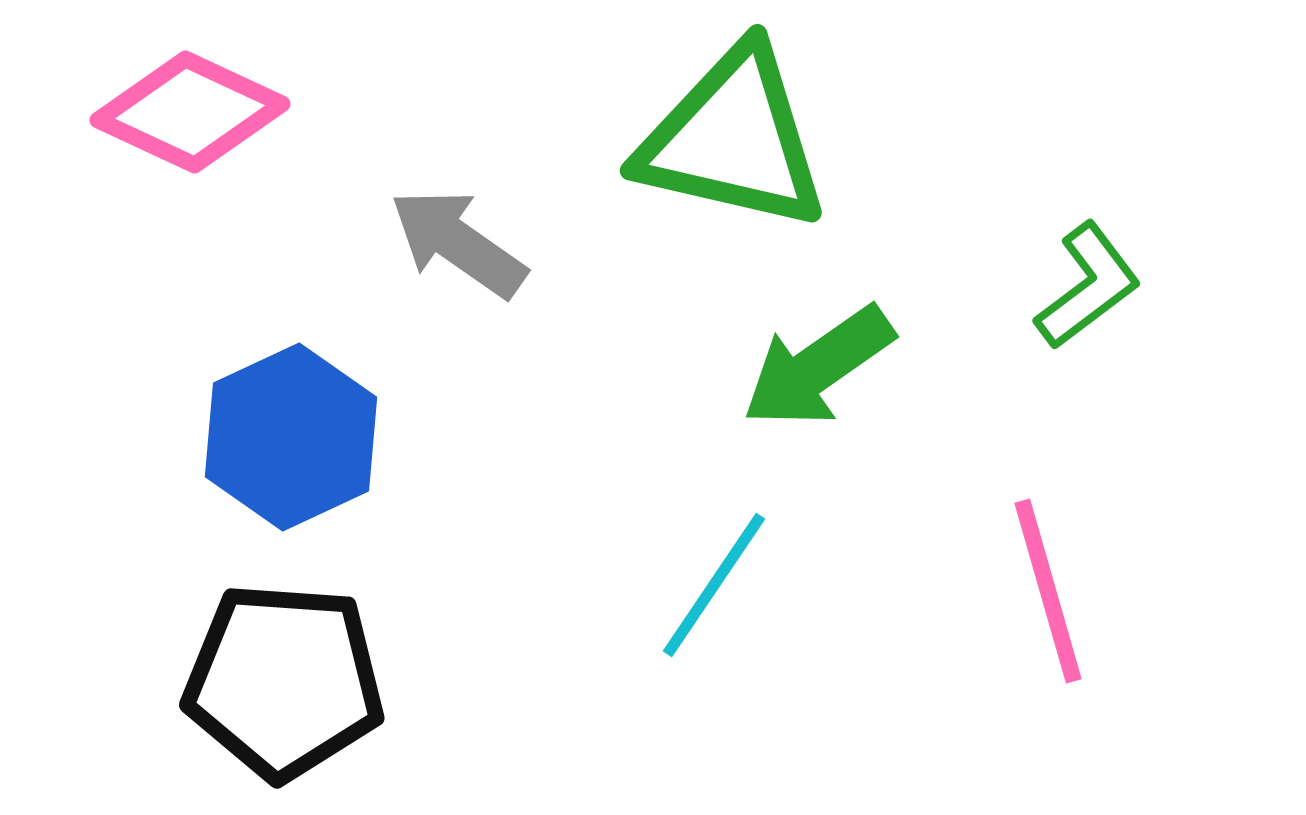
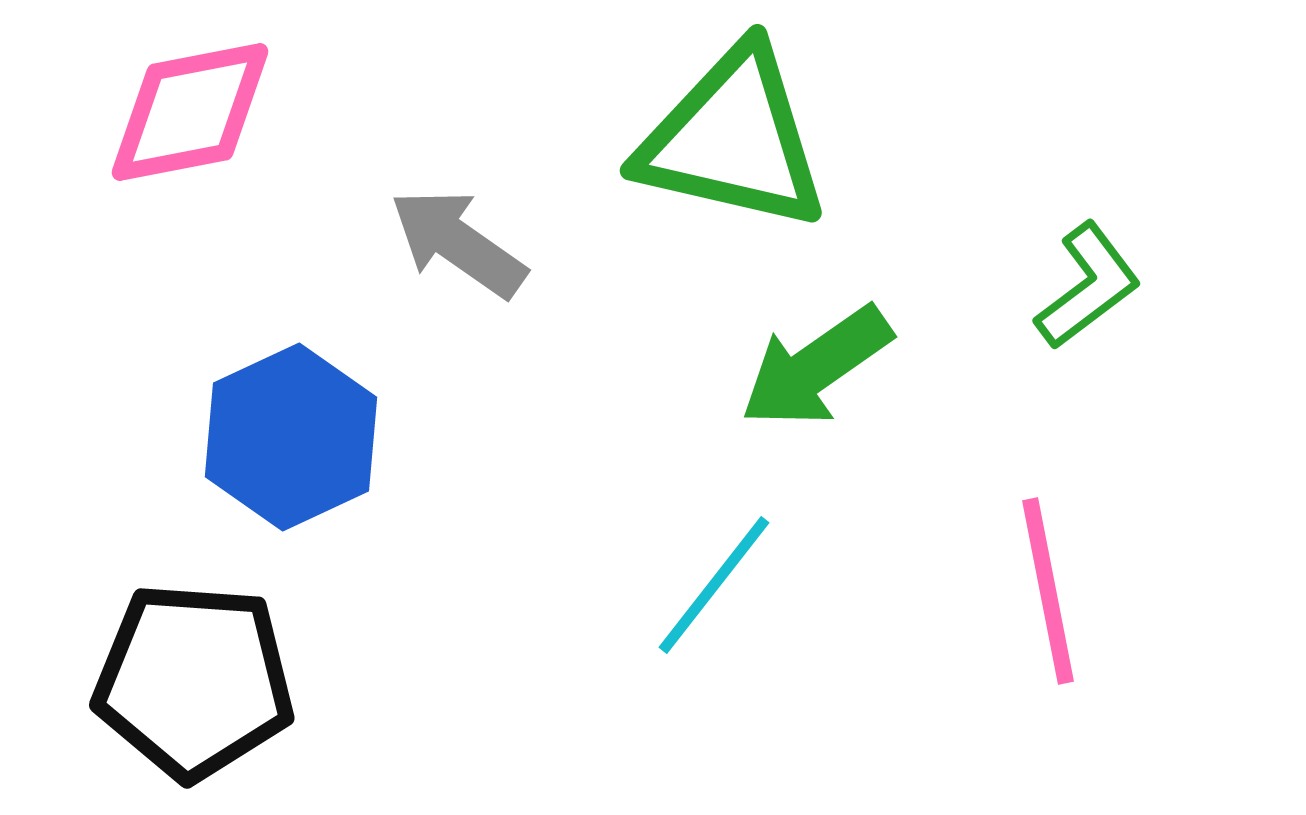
pink diamond: rotated 36 degrees counterclockwise
green arrow: moved 2 px left
cyan line: rotated 4 degrees clockwise
pink line: rotated 5 degrees clockwise
black pentagon: moved 90 px left
